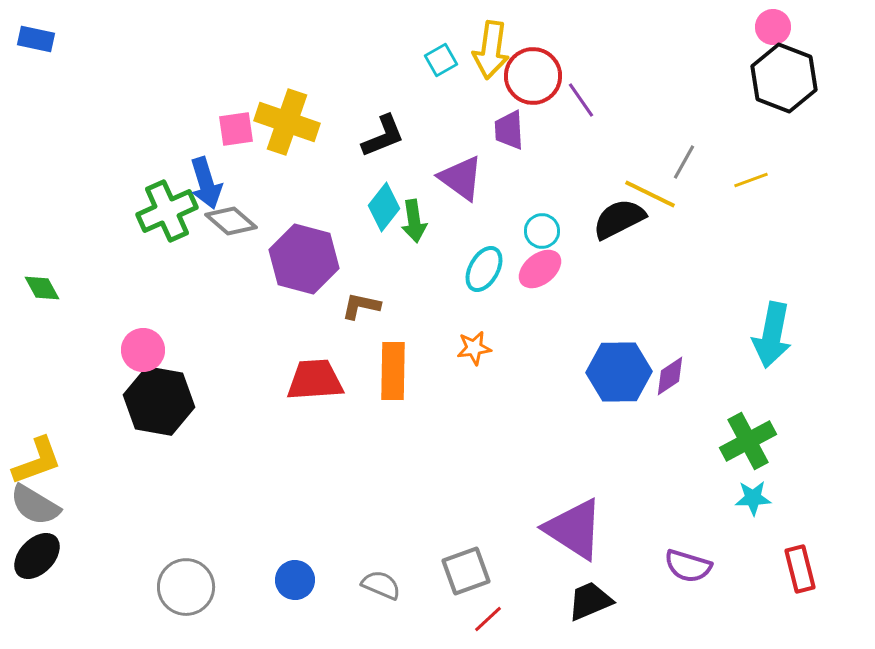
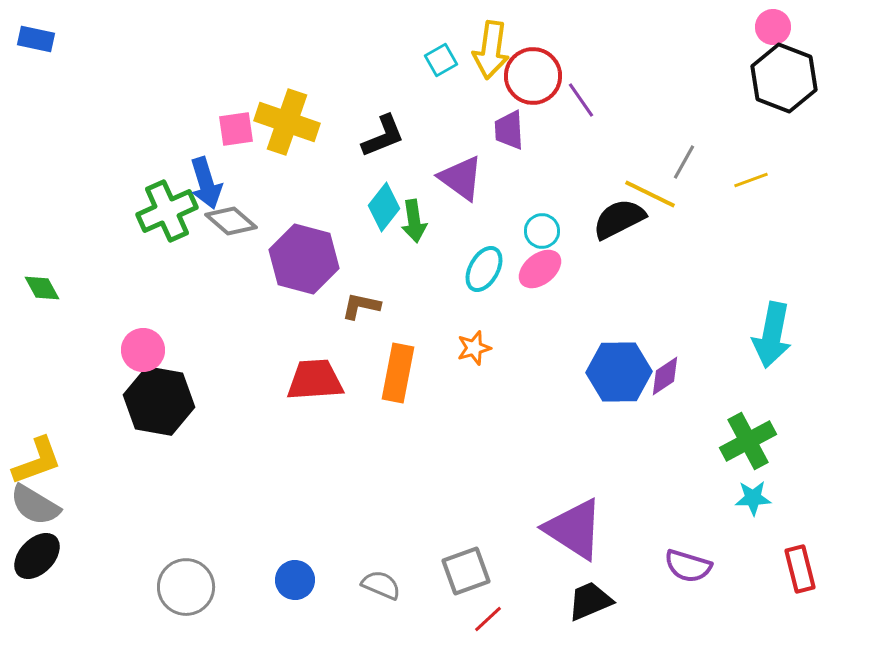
orange star at (474, 348): rotated 8 degrees counterclockwise
orange rectangle at (393, 371): moved 5 px right, 2 px down; rotated 10 degrees clockwise
purple diamond at (670, 376): moved 5 px left
